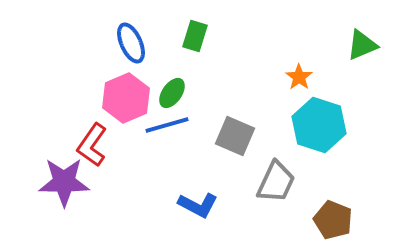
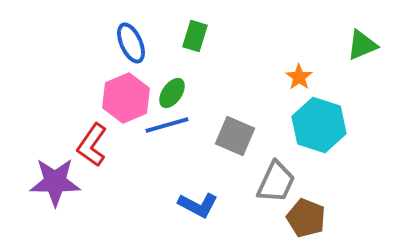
purple star: moved 9 px left
brown pentagon: moved 27 px left, 2 px up
